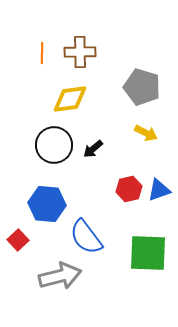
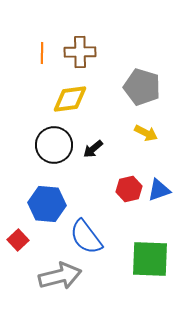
green square: moved 2 px right, 6 px down
